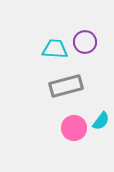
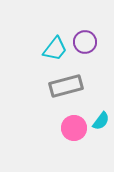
cyan trapezoid: rotated 124 degrees clockwise
